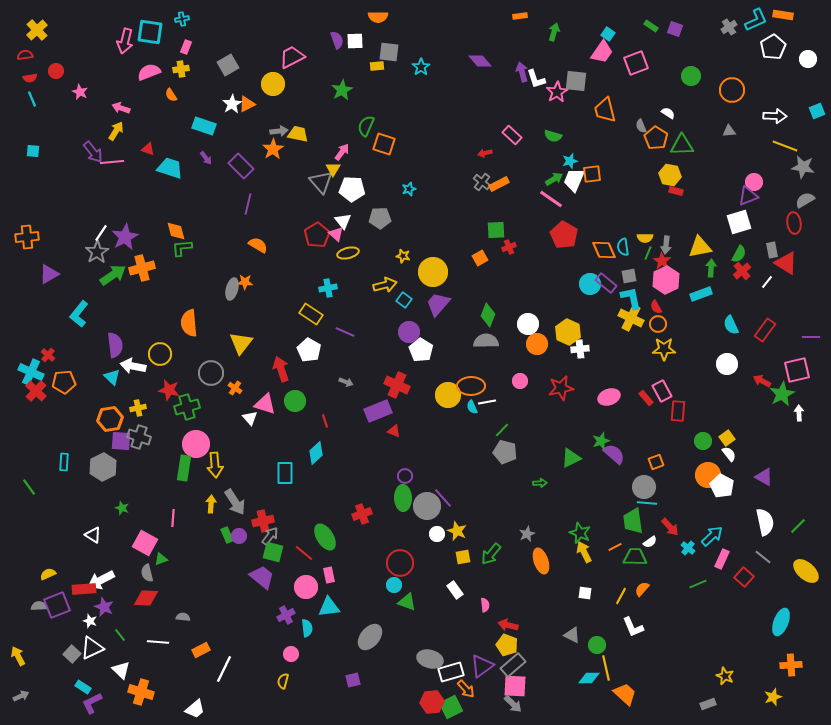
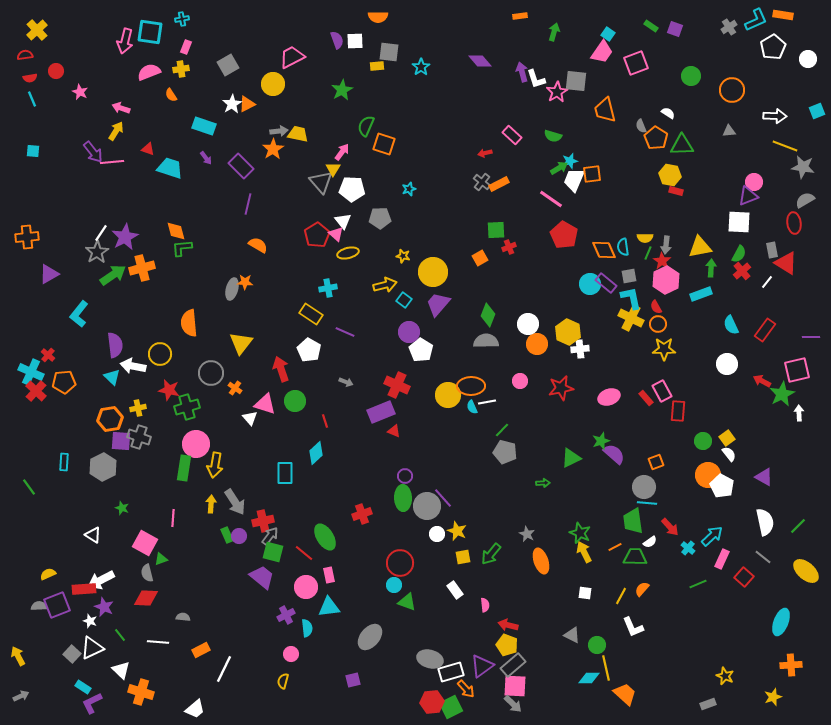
green arrow at (554, 179): moved 5 px right, 11 px up
white square at (739, 222): rotated 20 degrees clockwise
purple rectangle at (378, 411): moved 3 px right, 1 px down
yellow arrow at (215, 465): rotated 15 degrees clockwise
green arrow at (540, 483): moved 3 px right
gray star at (527, 534): rotated 21 degrees counterclockwise
